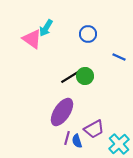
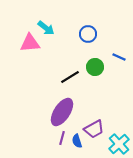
cyan arrow: rotated 84 degrees counterclockwise
pink triangle: moved 2 px left, 4 px down; rotated 40 degrees counterclockwise
green circle: moved 10 px right, 9 px up
purple line: moved 5 px left
